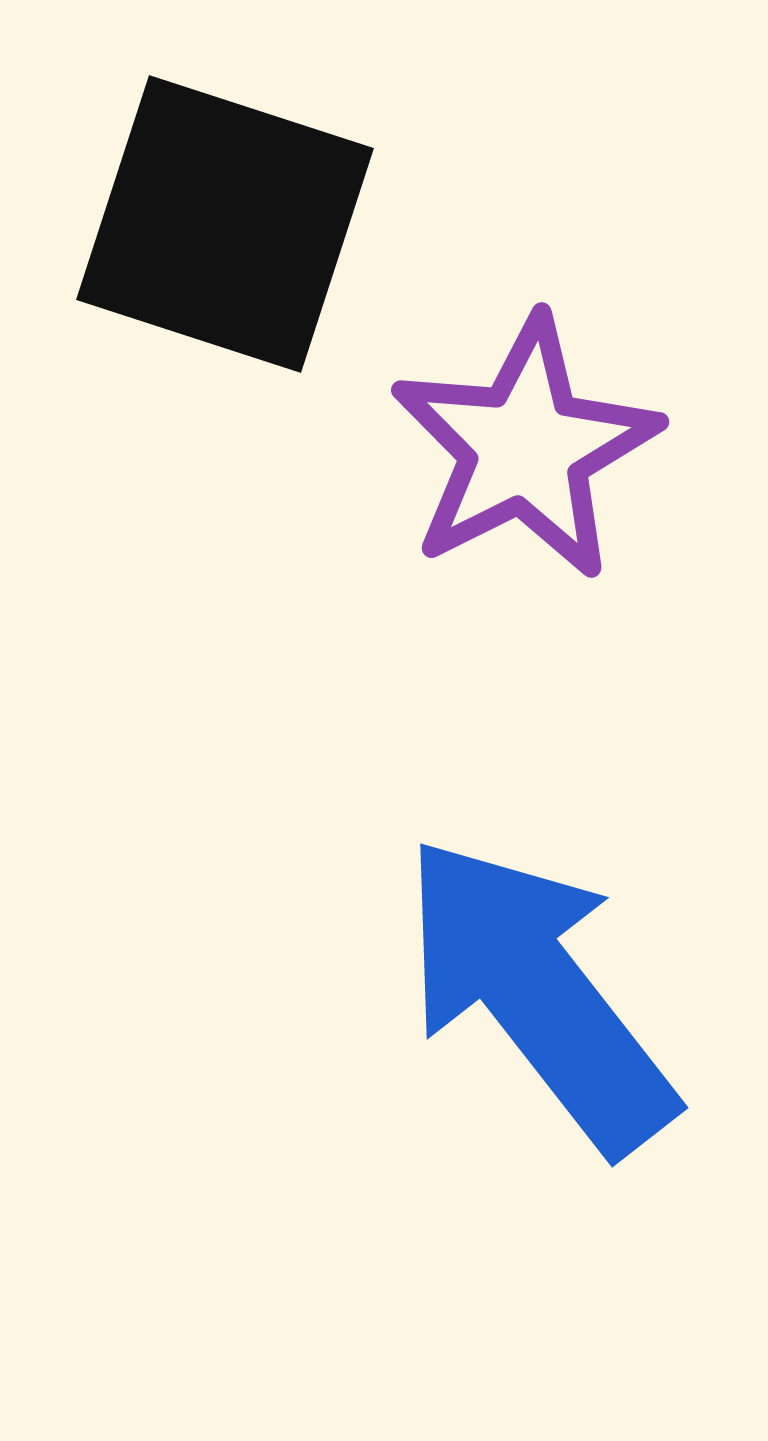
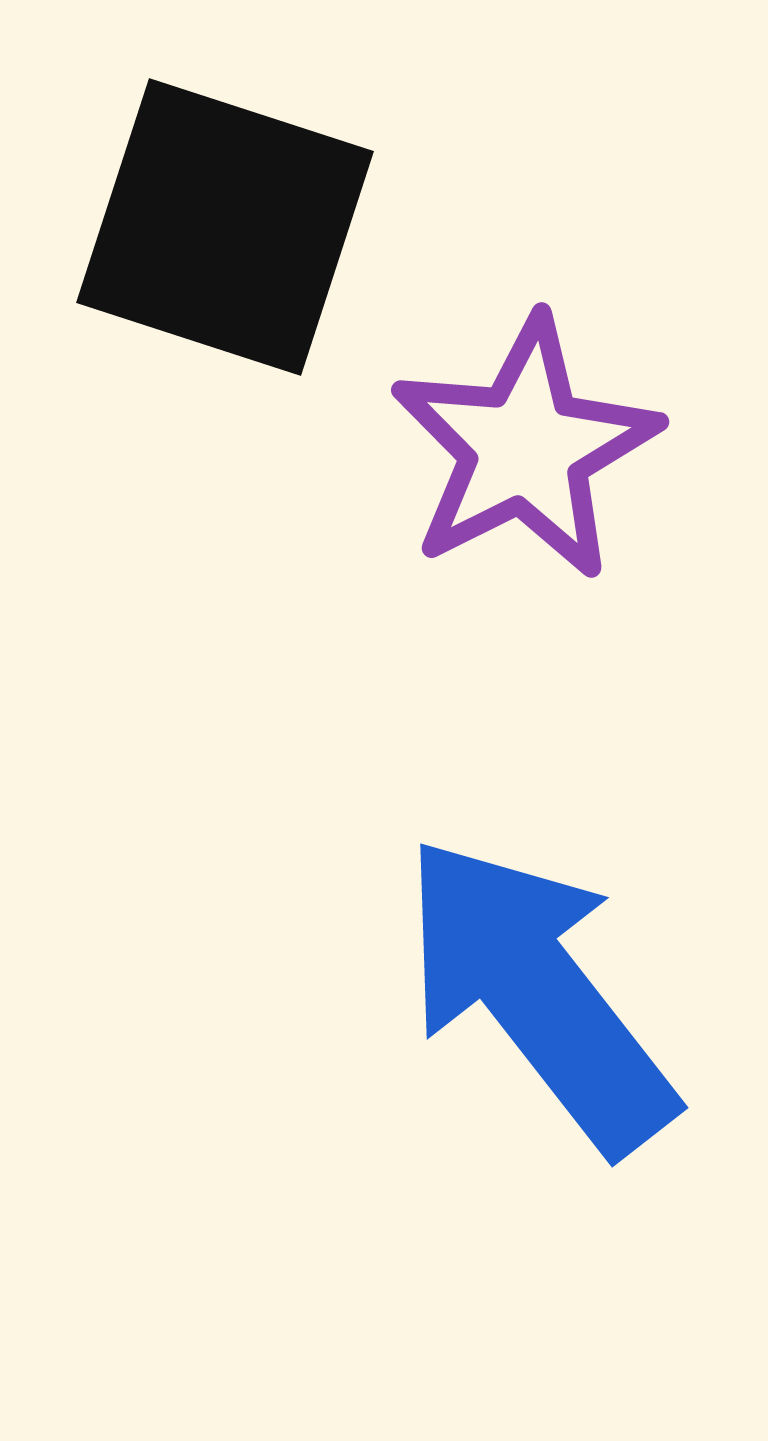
black square: moved 3 px down
